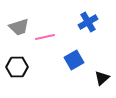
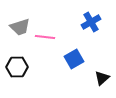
blue cross: moved 3 px right
gray trapezoid: moved 1 px right
pink line: rotated 18 degrees clockwise
blue square: moved 1 px up
